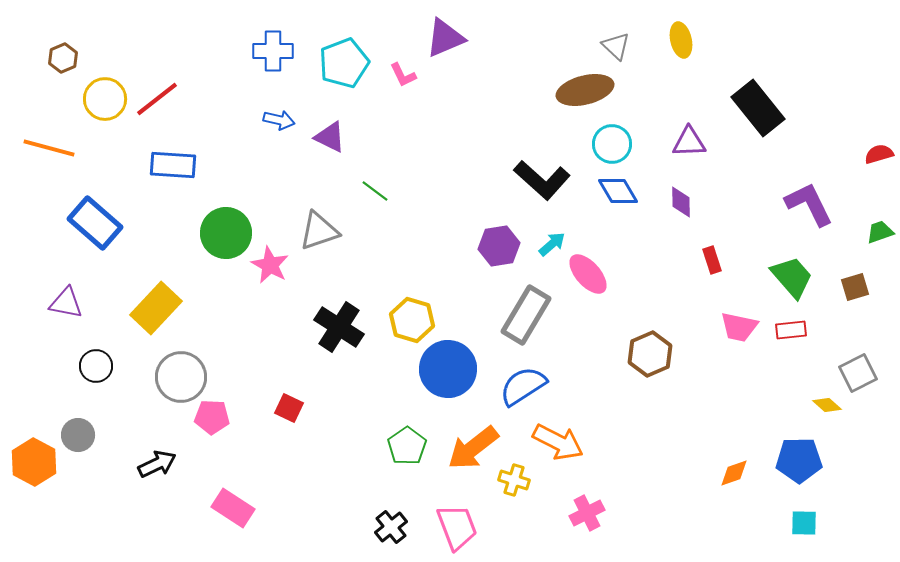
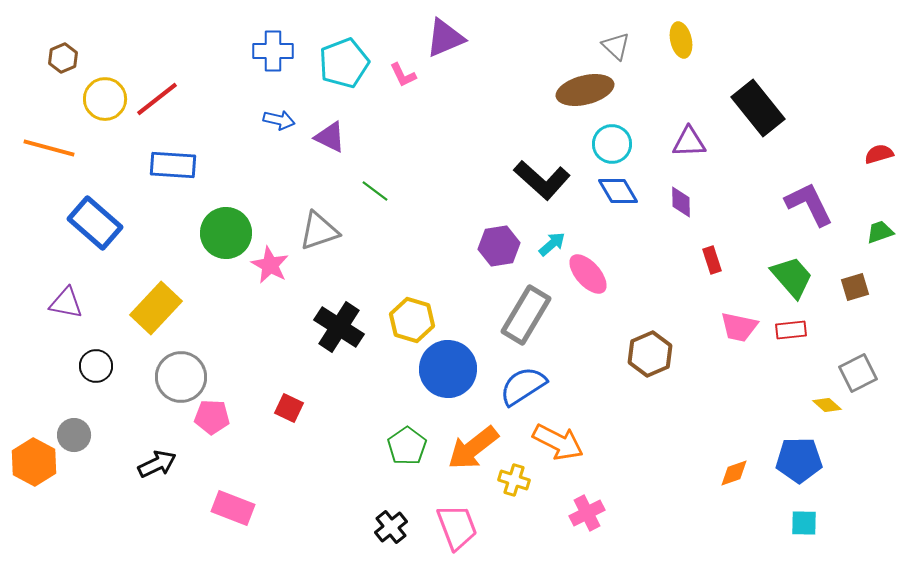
gray circle at (78, 435): moved 4 px left
pink rectangle at (233, 508): rotated 12 degrees counterclockwise
